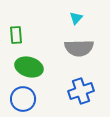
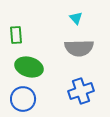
cyan triangle: rotated 24 degrees counterclockwise
